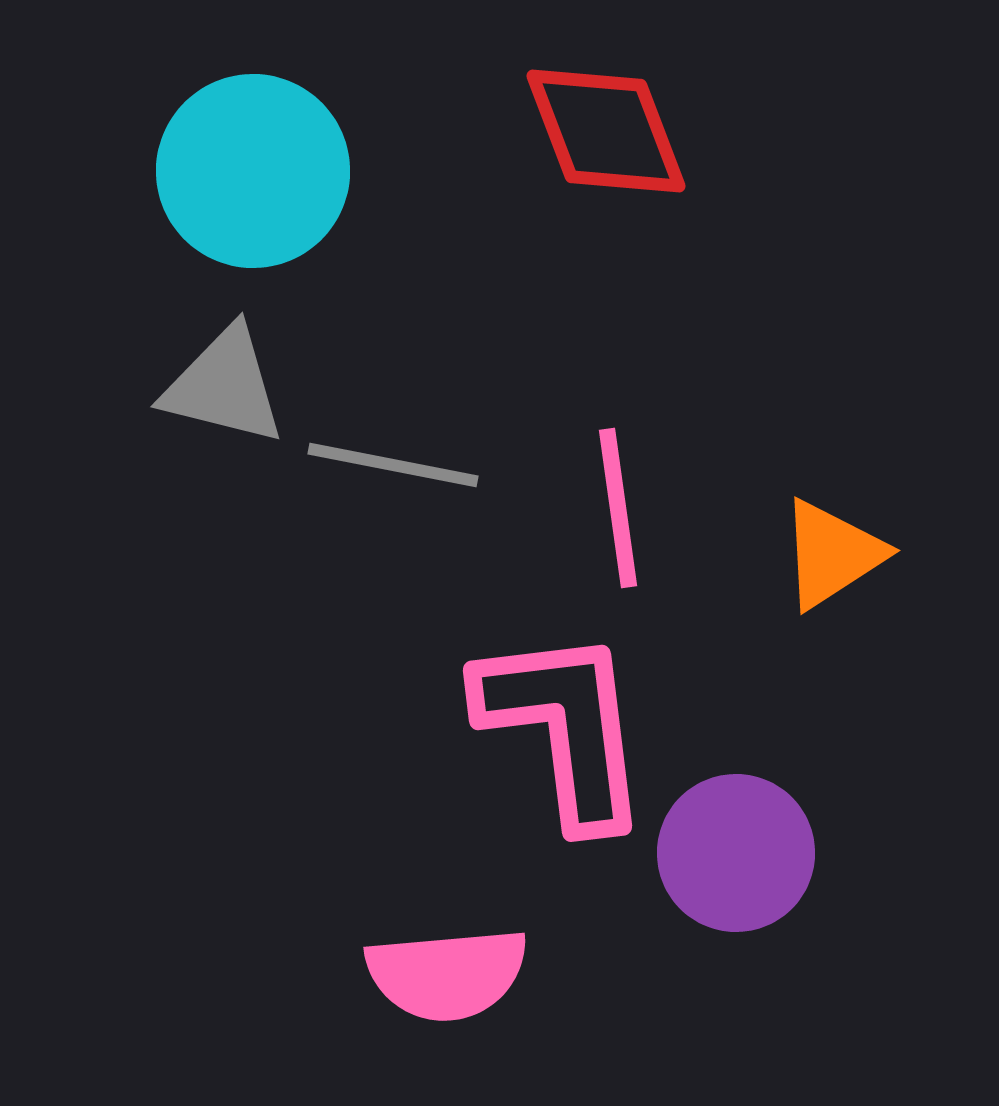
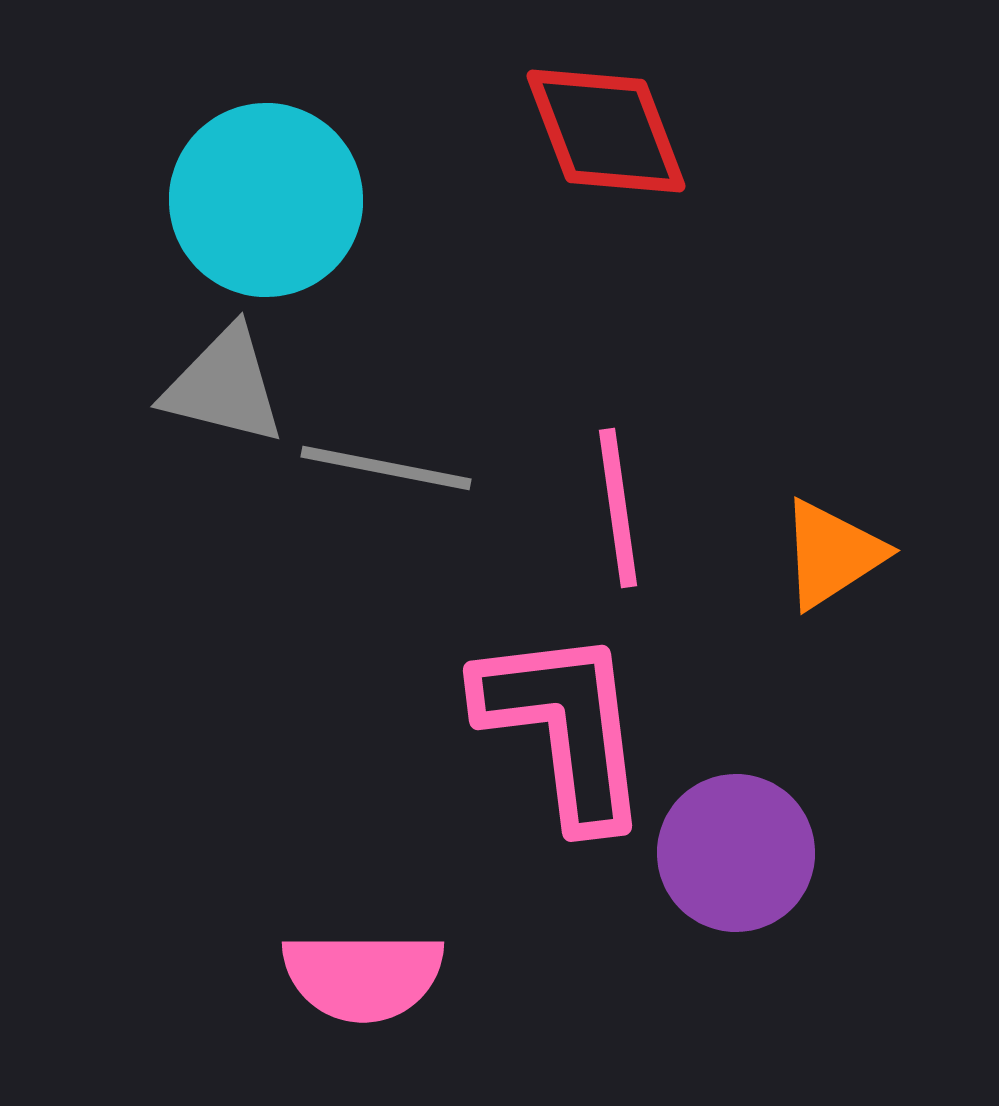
cyan circle: moved 13 px right, 29 px down
gray line: moved 7 px left, 3 px down
pink semicircle: moved 84 px left, 2 px down; rotated 5 degrees clockwise
